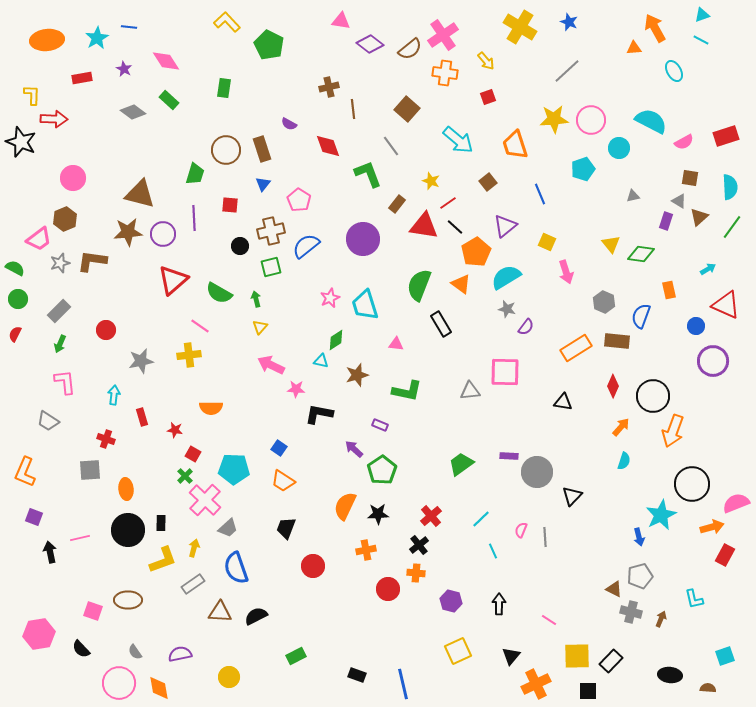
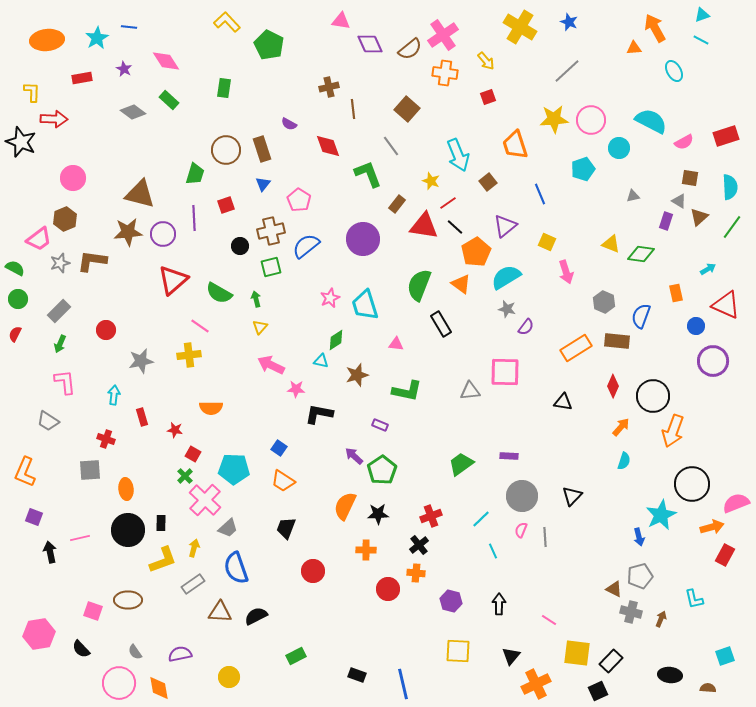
purple diamond at (370, 44): rotated 28 degrees clockwise
yellow L-shape at (32, 95): moved 3 px up
cyan arrow at (458, 140): moved 15 px down; rotated 28 degrees clockwise
red square at (230, 205): moved 4 px left; rotated 24 degrees counterclockwise
yellow triangle at (611, 244): rotated 30 degrees counterclockwise
orange rectangle at (669, 290): moved 7 px right, 3 px down
purple arrow at (354, 449): moved 7 px down
gray circle at (537, 472): moved 15 px left, 24 px down
red cross at (431, 516): rotated 20 degrees clockwise
orange cross at (366, 550): rotated 12 degrees clockwise
red circle at (313, 566): moved 5 px down
yellow square at (458, 651): rotated 28 degrees clockwise
yellow square at (577, 656): moved 3 px up; rotated 8 degrees clockwise
black square at (588, 691): moved 10 px right; rotated 24 degrees counterclockwise
